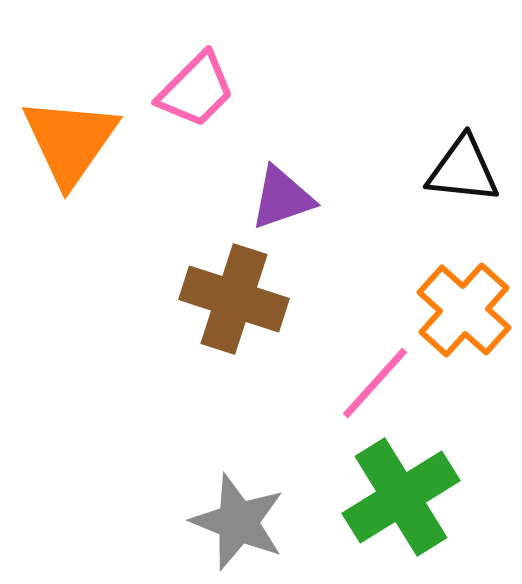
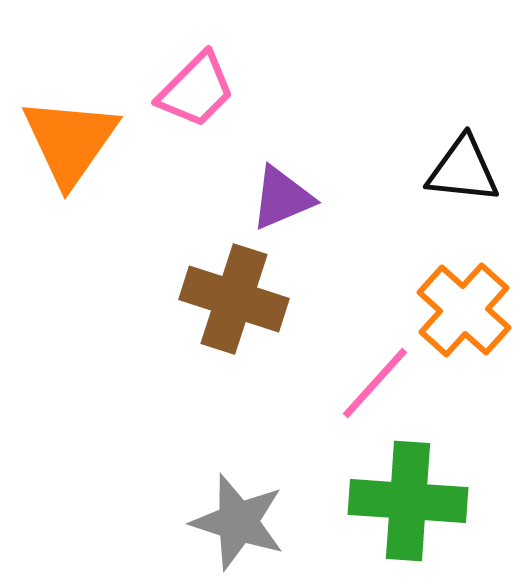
purple triangle: rotated 4 degrees counterclockwise
green cross: moved 7 px right, 4 px down; rotated 36 degrees clockwise
gray star: rotated 4 degrees counterclockwise
